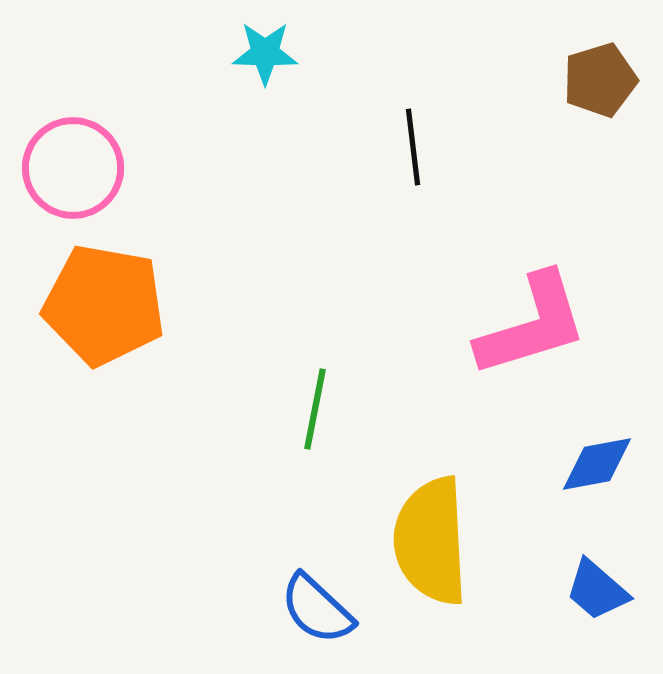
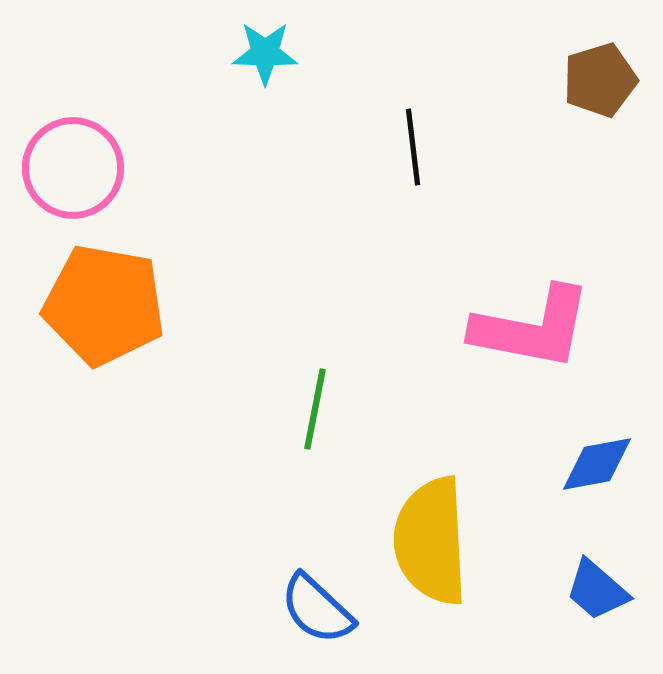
pink L-shape: moved 3 px down; rotated 28 degrees clockwise
